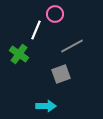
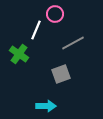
gray line: moved 1 px right, 3 px up
